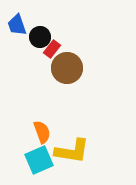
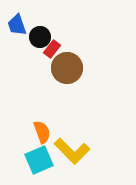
yellow L-shape: rotated 36 degrees clockwise
